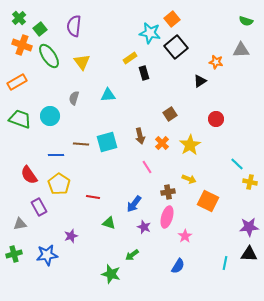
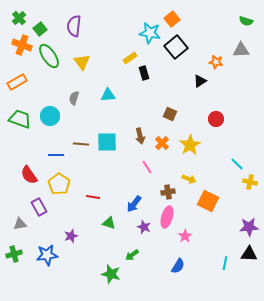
brown square at (170, 114): rotated 32 degrees counterclockwise
cyan square at (107, 142): rotated 15 degrees clockwise
